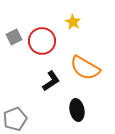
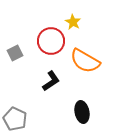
gray square: moved 1 px right, 16 px down
red circle: moved 9 px right
orange semicircle: moved 7 px up
black ellipse: moved 5 px right, 2 px down
gray pentagon: rotated 25 degrees counterclockwise
